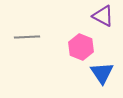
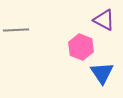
purple triangle: moved 1 px right, 4 px down
gray line: moved 11 px left, 7 px up
